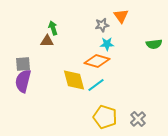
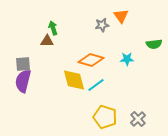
cyan star: moved 20 px right, 15 px down
orange diamond: moved 6 px left, 1 px up
